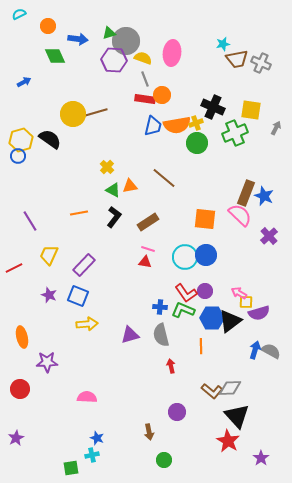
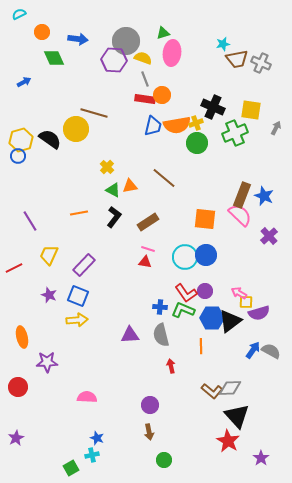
orange circle at (48, 26): moved 6 px left, 6 px down
green triangle at (109, 33): moved 54 px right
green diamond at (55, 56): moved 1 px left, 2 px down
brown line at (94, 113): rotated 32 degrees clockwise
yellow circle at (73, 114): moved 3 px right, 15 px down
brown rectangle at (246, 193): moved 4 px left, 2 px down
yellow arrow at (87, 324): moved 10 px left, 4 px up
purple triangle at (130, 335): rotated 12 degrees clockwise
blue arrow at (255, 350): moved 2 px left; rotated 18 degrees clockwise
red circle at (20, 389): moved 2 px left, 2 px up
purple circle at (177, 412): moved 27 px left, 7 px up
green square at (71, 468): rotated 21 degrees counterclockwise
